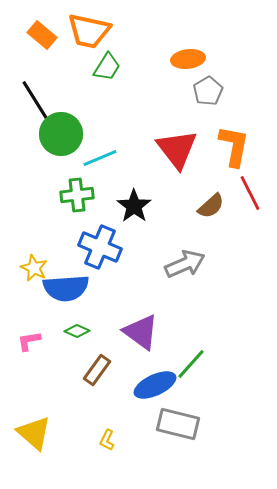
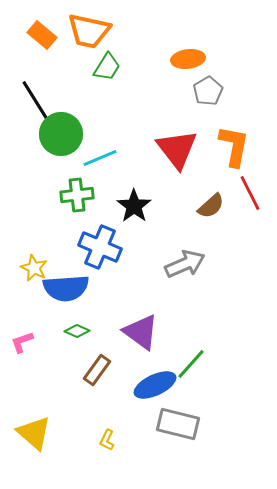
pink L-shape: moved 7 px left, 1 px down; rotated 10 degrees counterclockwise
